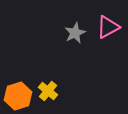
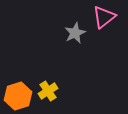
pink triangle: moved 4 px left, 10 px up; rotated 10 degrees counterclockwise
yellow cross: rotated 18 degrees clockwise
